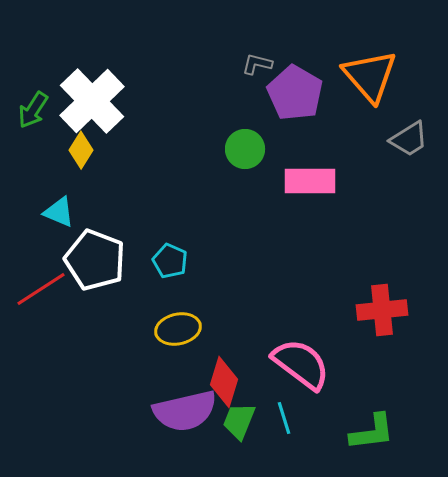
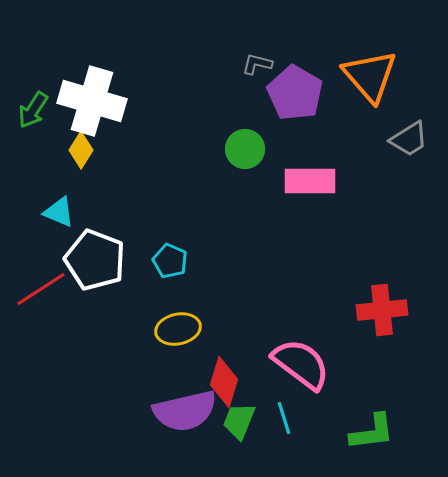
white cross: rotated 30 degrees counterclockwise
